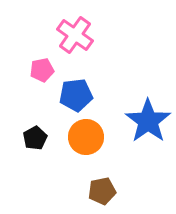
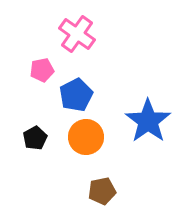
pink cross: moved 2 px right, 1 px up
blue pentagon: rotated 20 degrees counterclockwise
